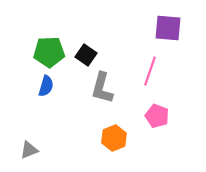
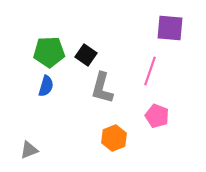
purple square: moved 2 px right
